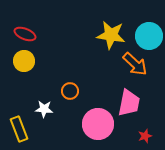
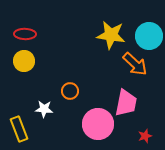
red ellipse: rotated 20 degrees counterclockwise
pink trapezoid: moved 3 px left
